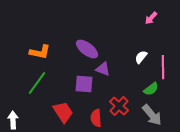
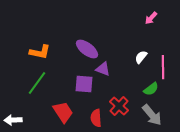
white arrow: rotated 90 degrees counterclockwise
